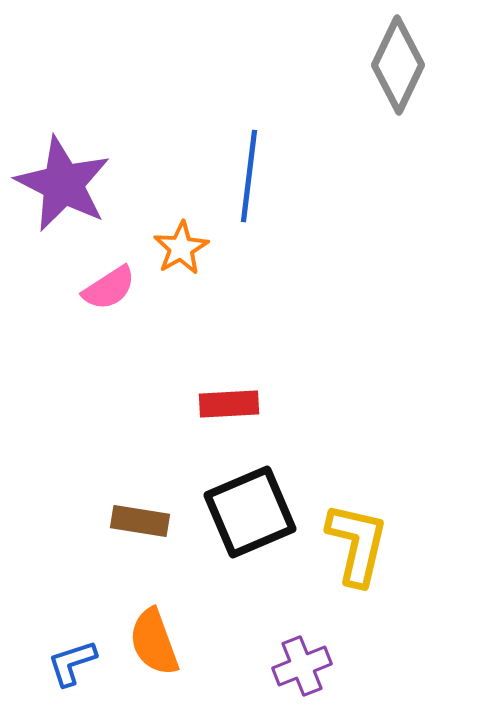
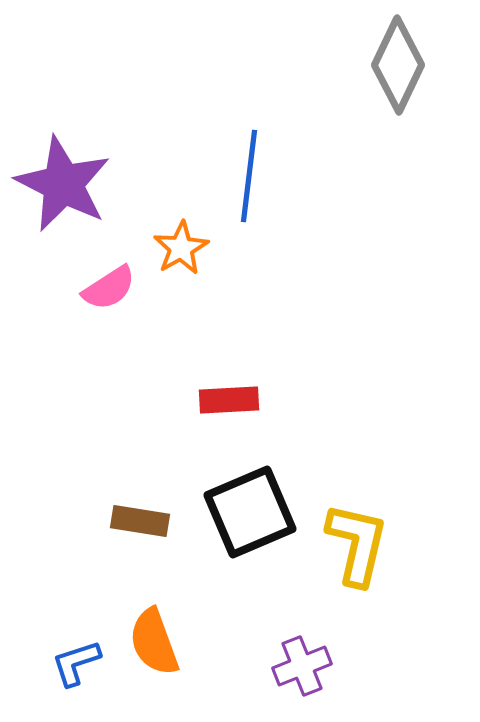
red rectangle: moved 4 px up
blue L-shape: moved 4 px right
